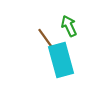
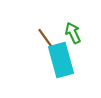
green arrow: moved 4 px right, 7 px down
